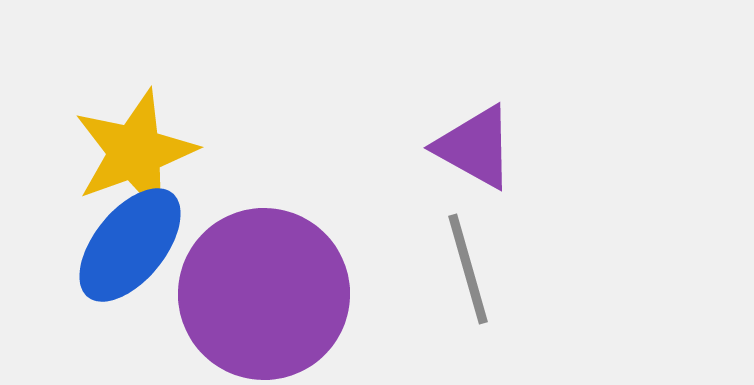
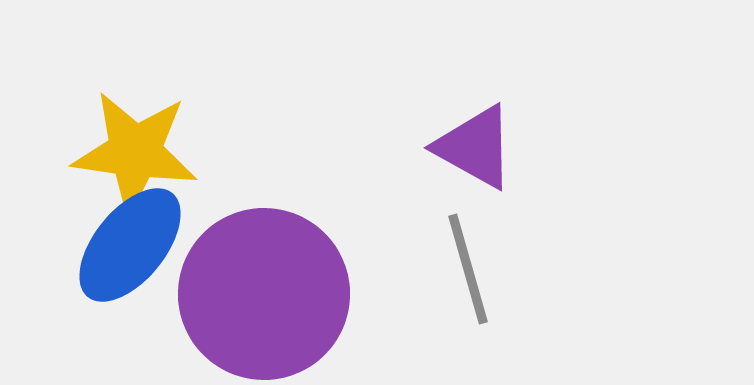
yellow star: rotated 28 degrees clockwise
